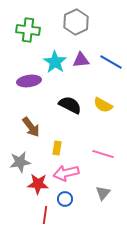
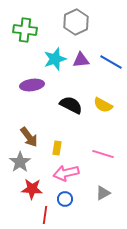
green cross: moved 3 px left
cyan star: moved 3 px up; rotated 20 degrees clockwise
purple ellipse: moved 3 px right, 4 px down
black semicircle: moved 1 px right
brown arrow: moved 2 px left, 10 px down
gray star: rotated 25 degrees counterclockwise
red star: moved 6 px left, 5 px down
gray triangle: rotated 21 degrees clockwise
